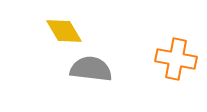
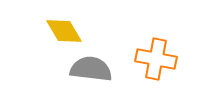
orange cross: moved 20 px left
